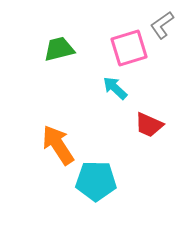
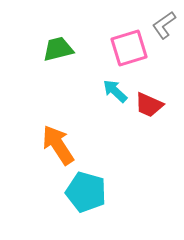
gray L-shape: moved 2 px right
green trapezoid: moved 1 px left
cyan arrow: moved 3 px down
red trapezoid: moved 20 px up
cyan pentagon: moved 10 px left, 11 px down; rotated 15 degrees clockwise
